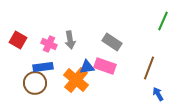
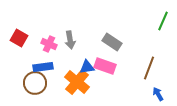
red square: moved 1 px right, 2 px up
orange cross: moved 1 px right, 2 px down
